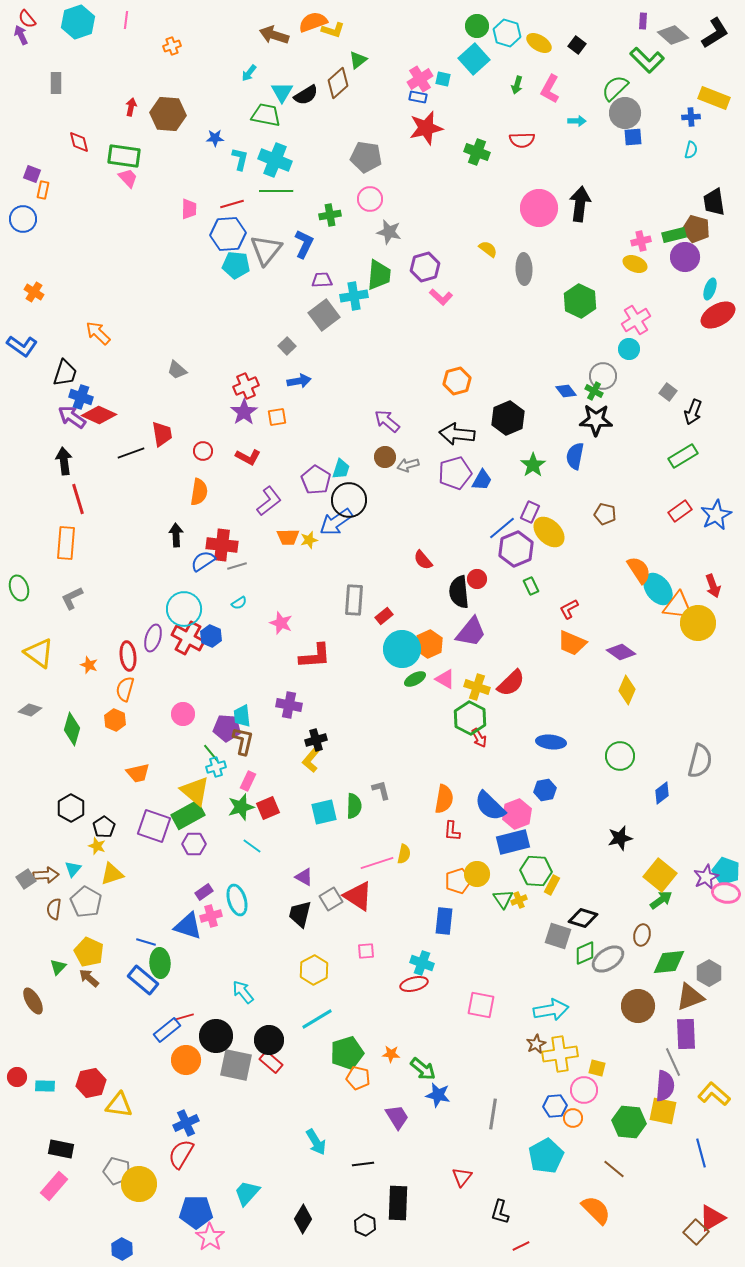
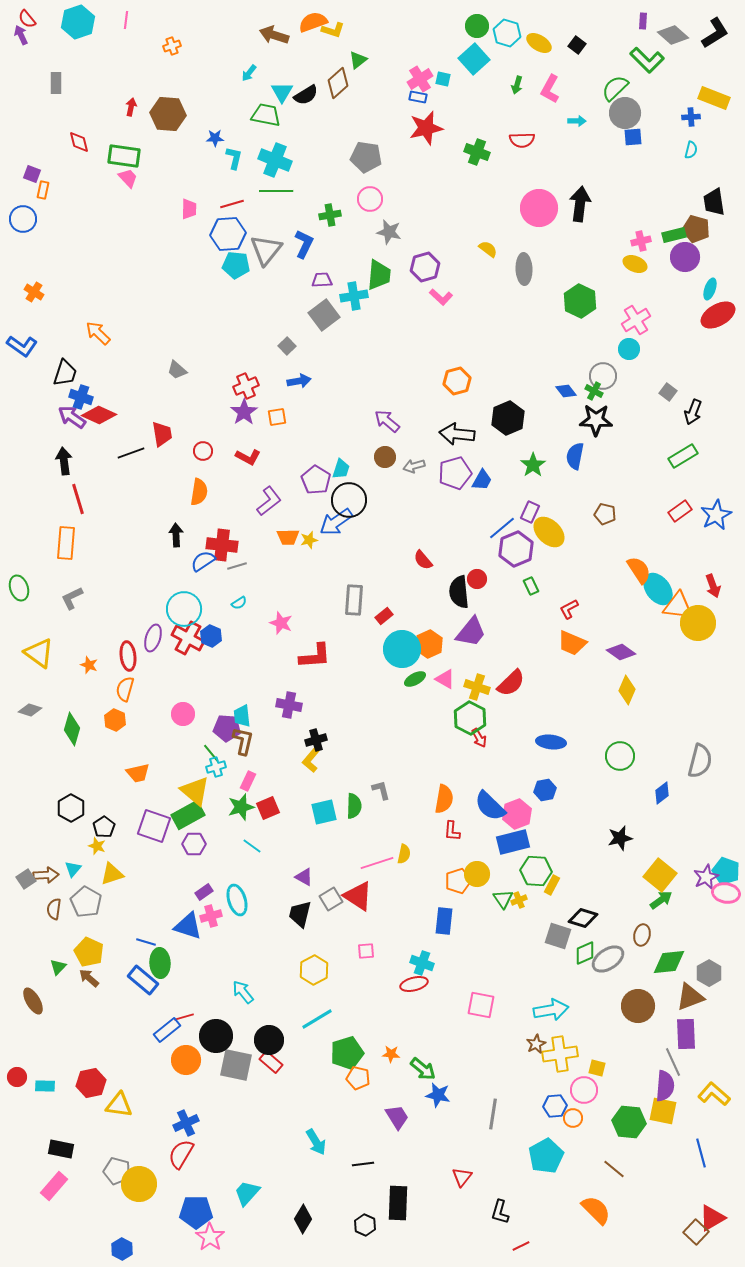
cyan L-shape at (240, 159): moved 6 px left, 1 px up
gray arrow at (408, 465): moved 6 px right, 1 px down
